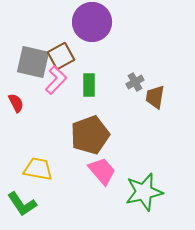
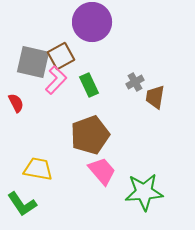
green rectangle: rotated 25 degrees counterclockwise
green star: rotated 9 degrees clockwise
